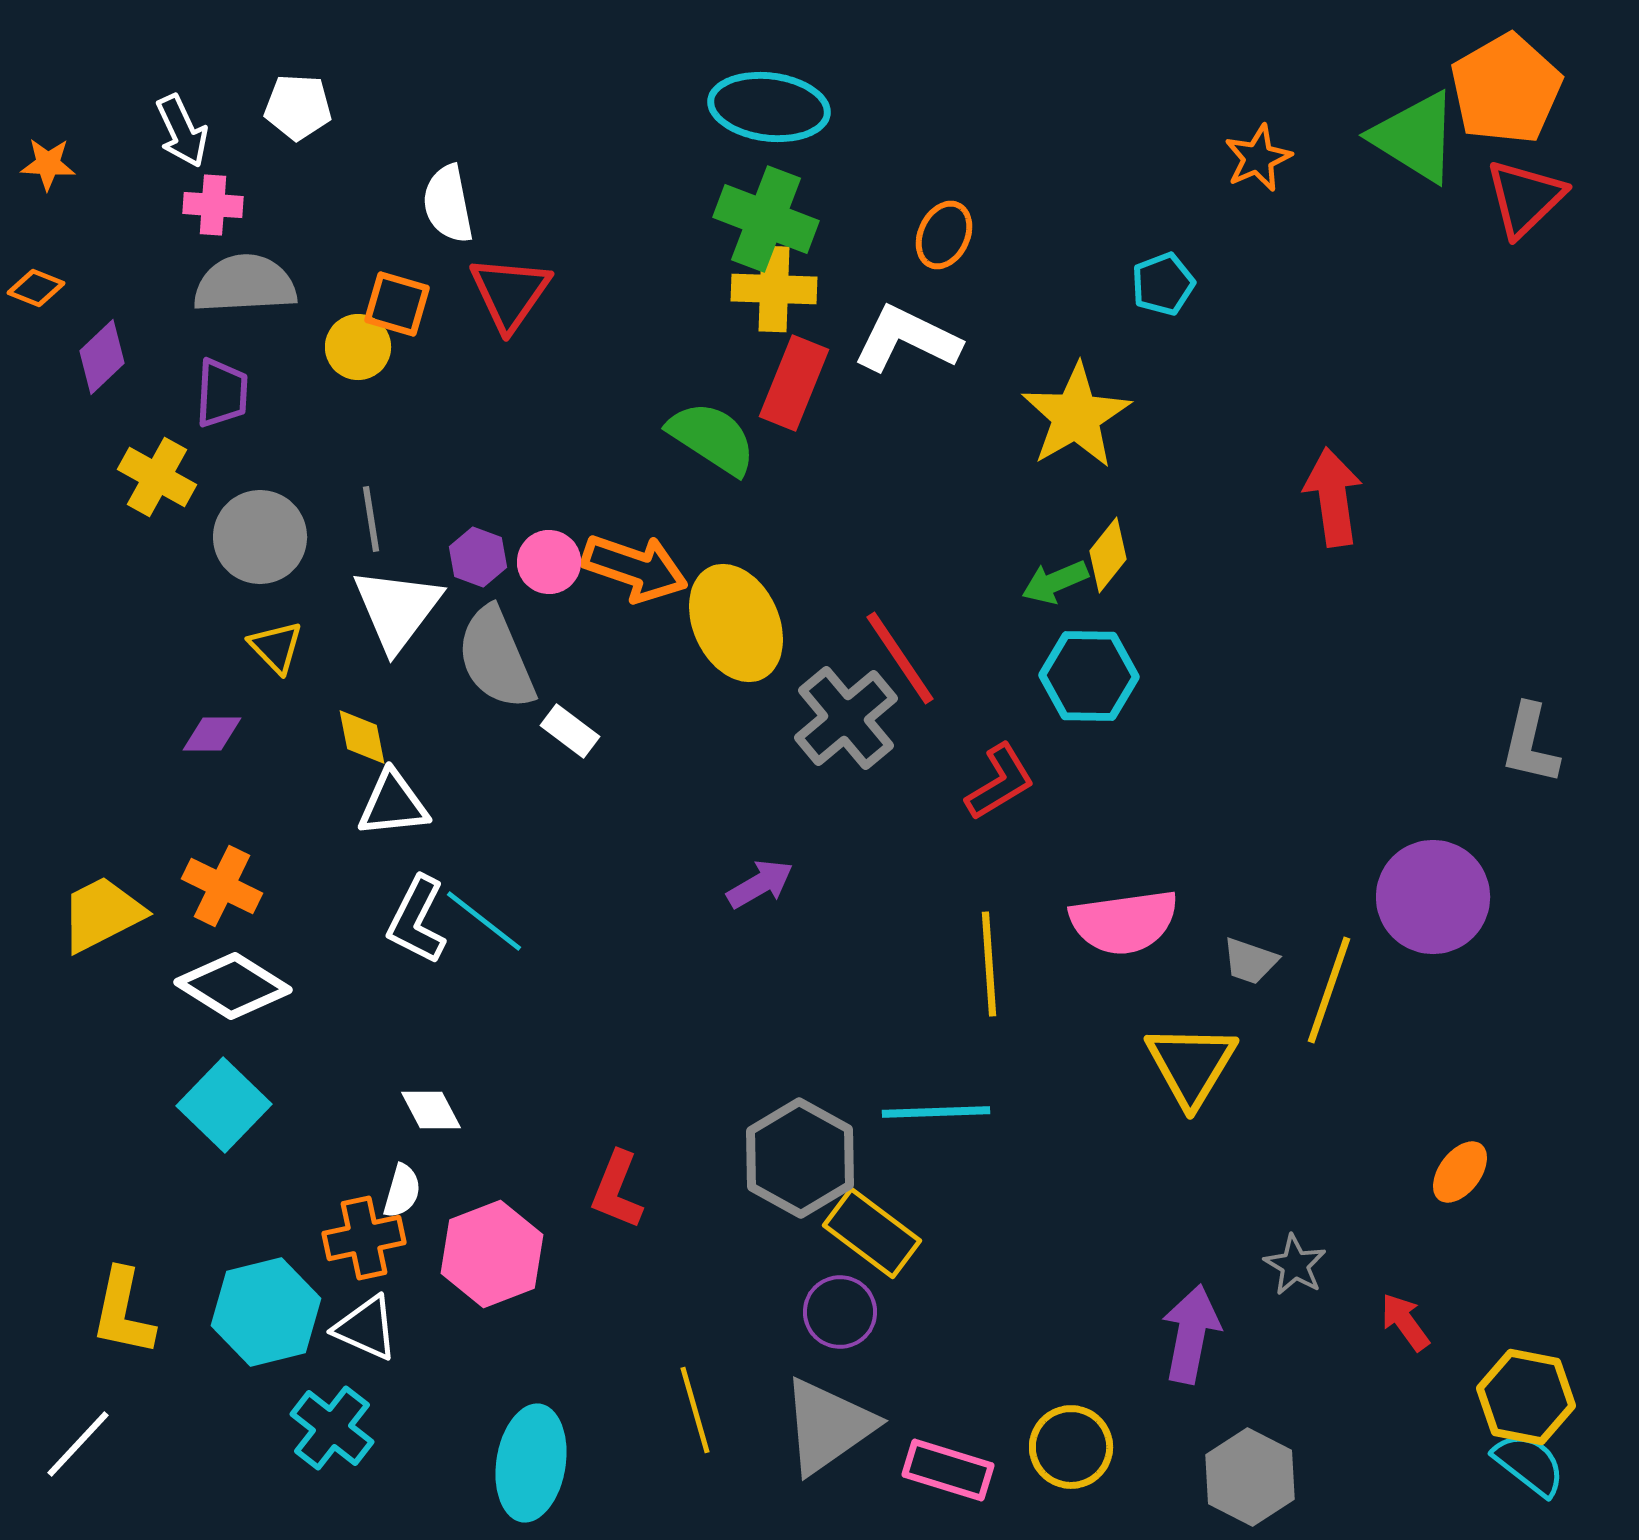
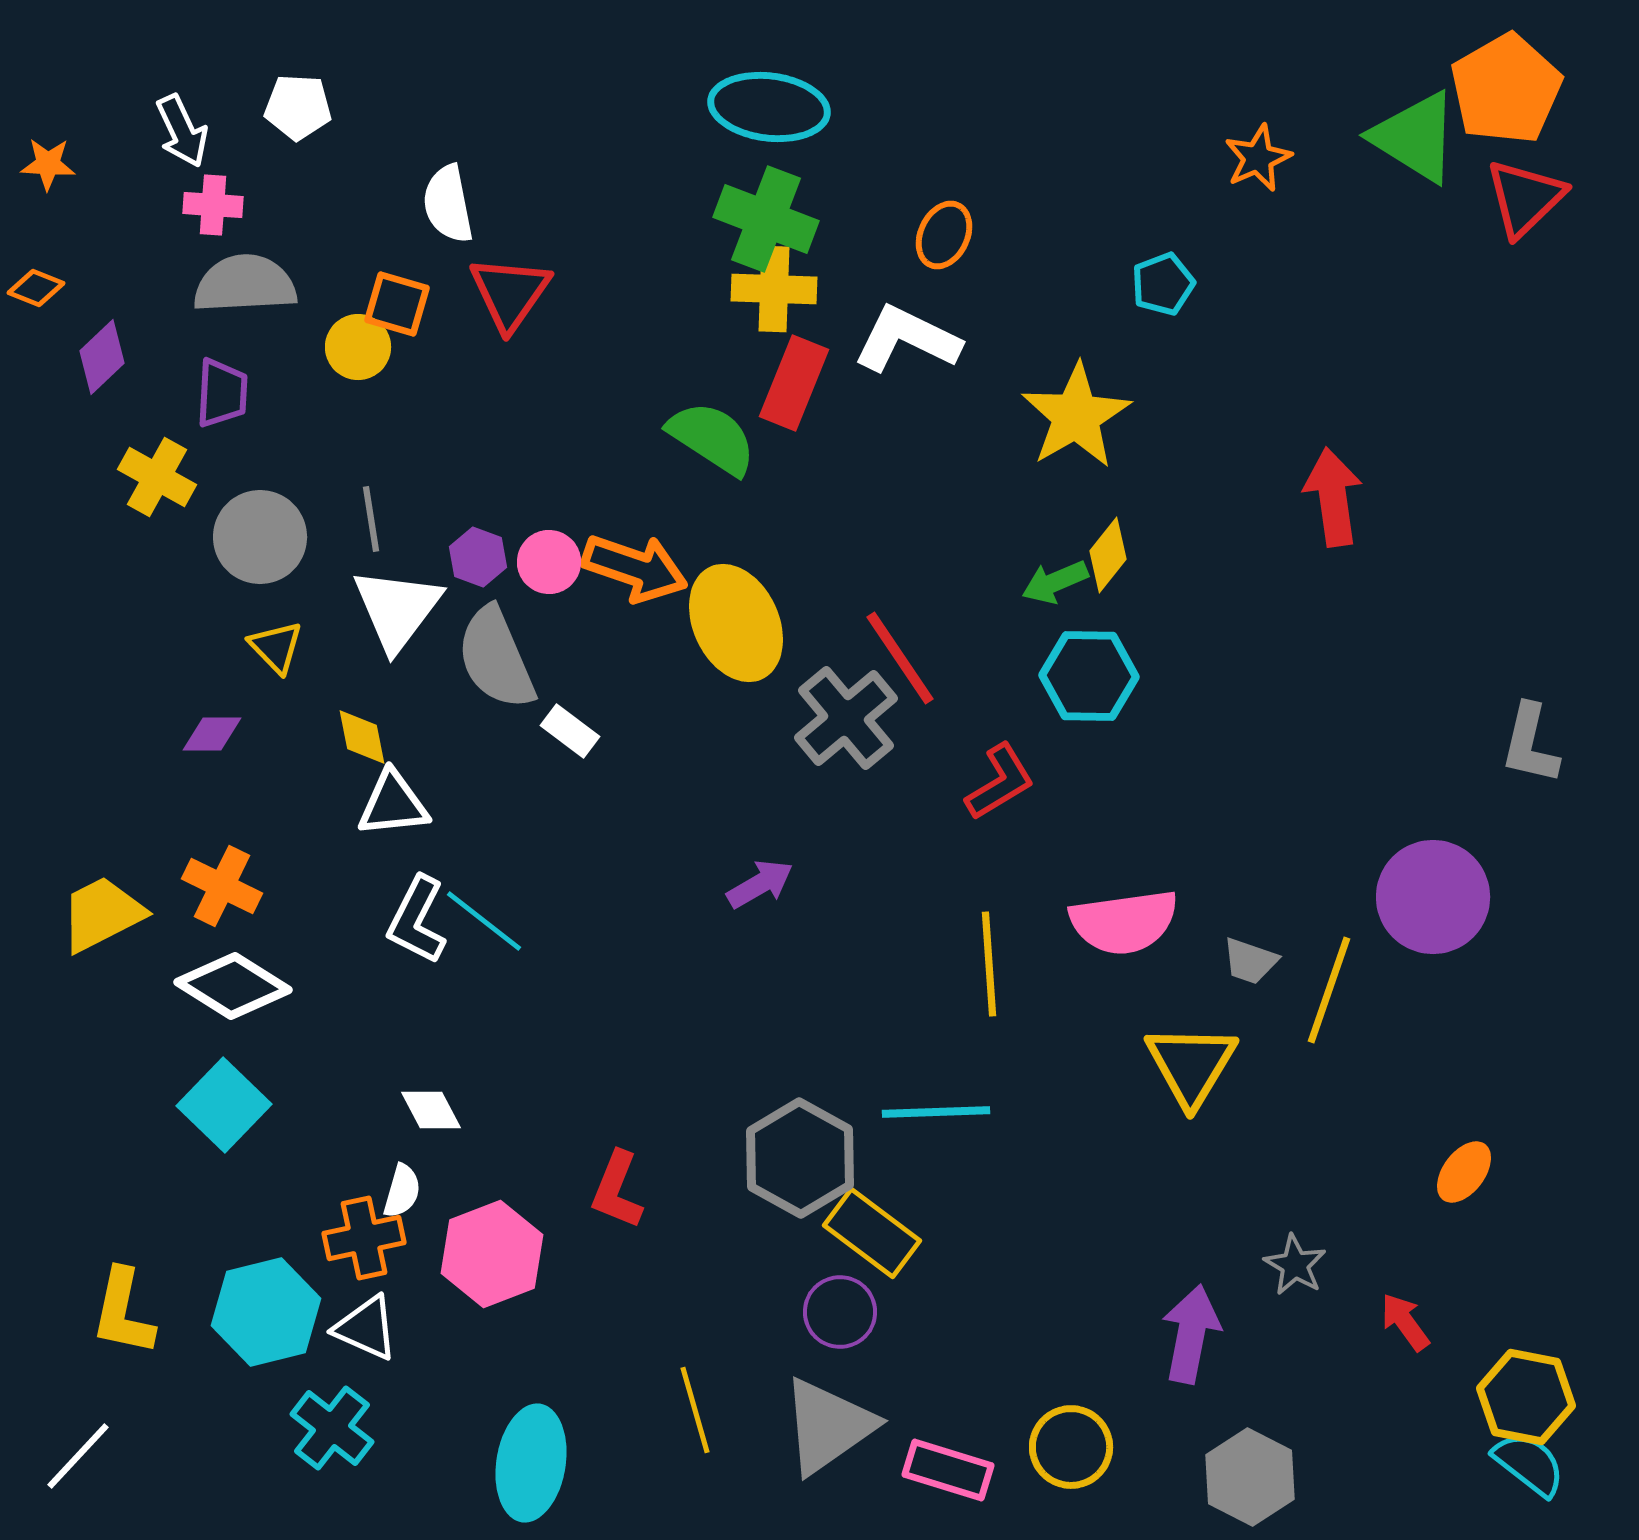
orange ellipse at (1460, 1172): moved 4 px right
white line at (78, 1444): moved 12 px down
